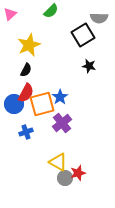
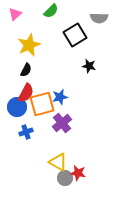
pink triangle: moved 5 px right
black square: moved 8 px left
blue star: rotated 21 degrees clockwise
blue circle: moved 3 px right, 3 px down
red star: rotated 28 degrees clockwise
